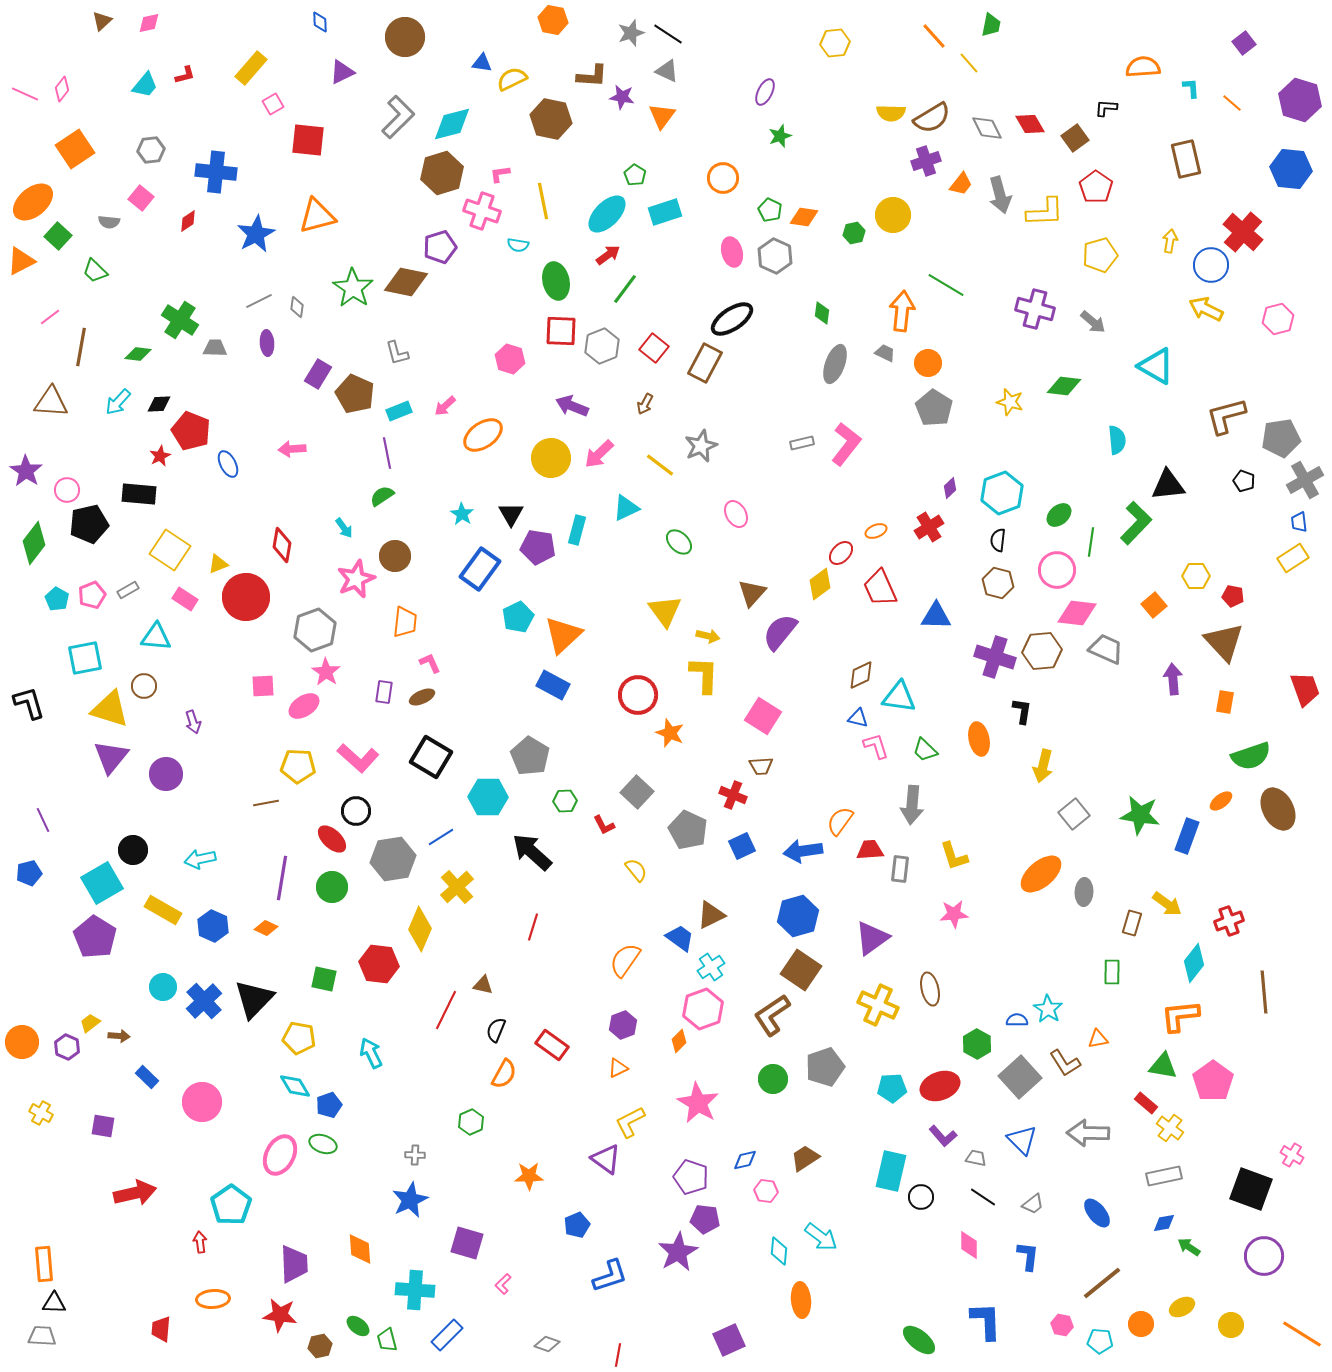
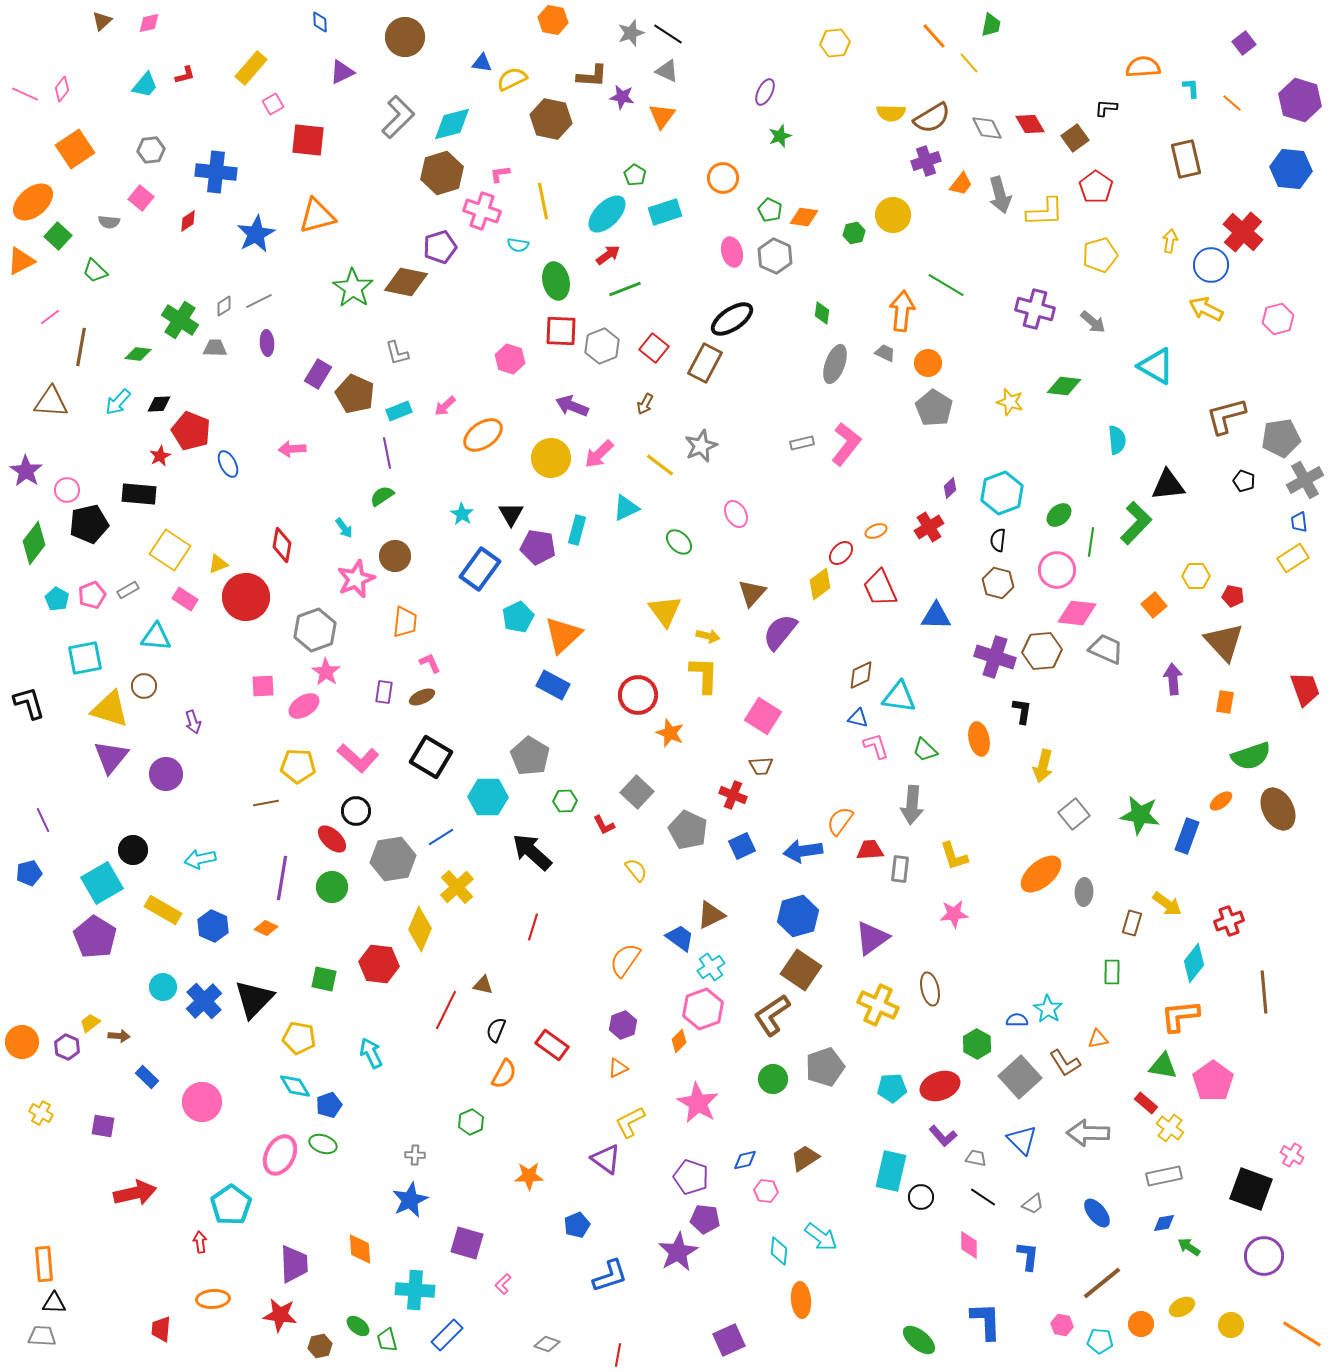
green line at (625, 289): rotated 32 degrees clockwise
gray diamond at (297, 307): moved 73 px left, 1 px up; rotated 50 degrees clockwise
